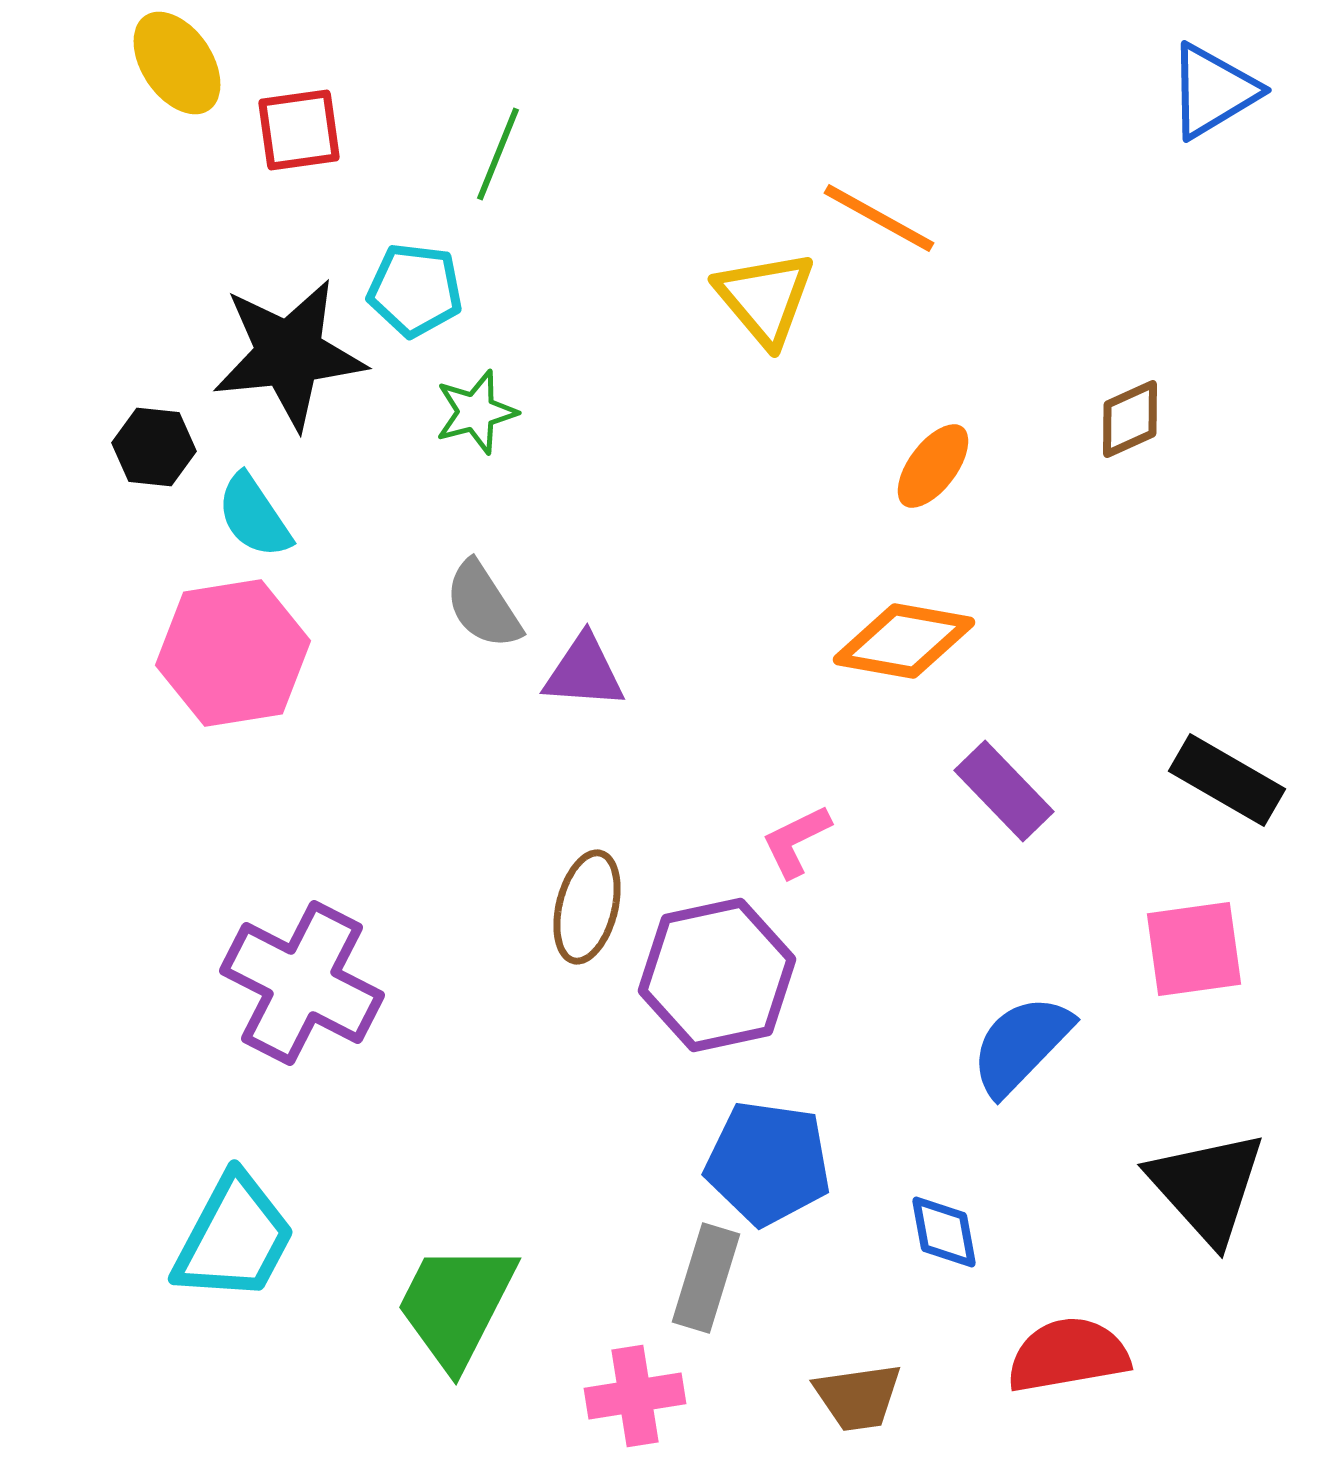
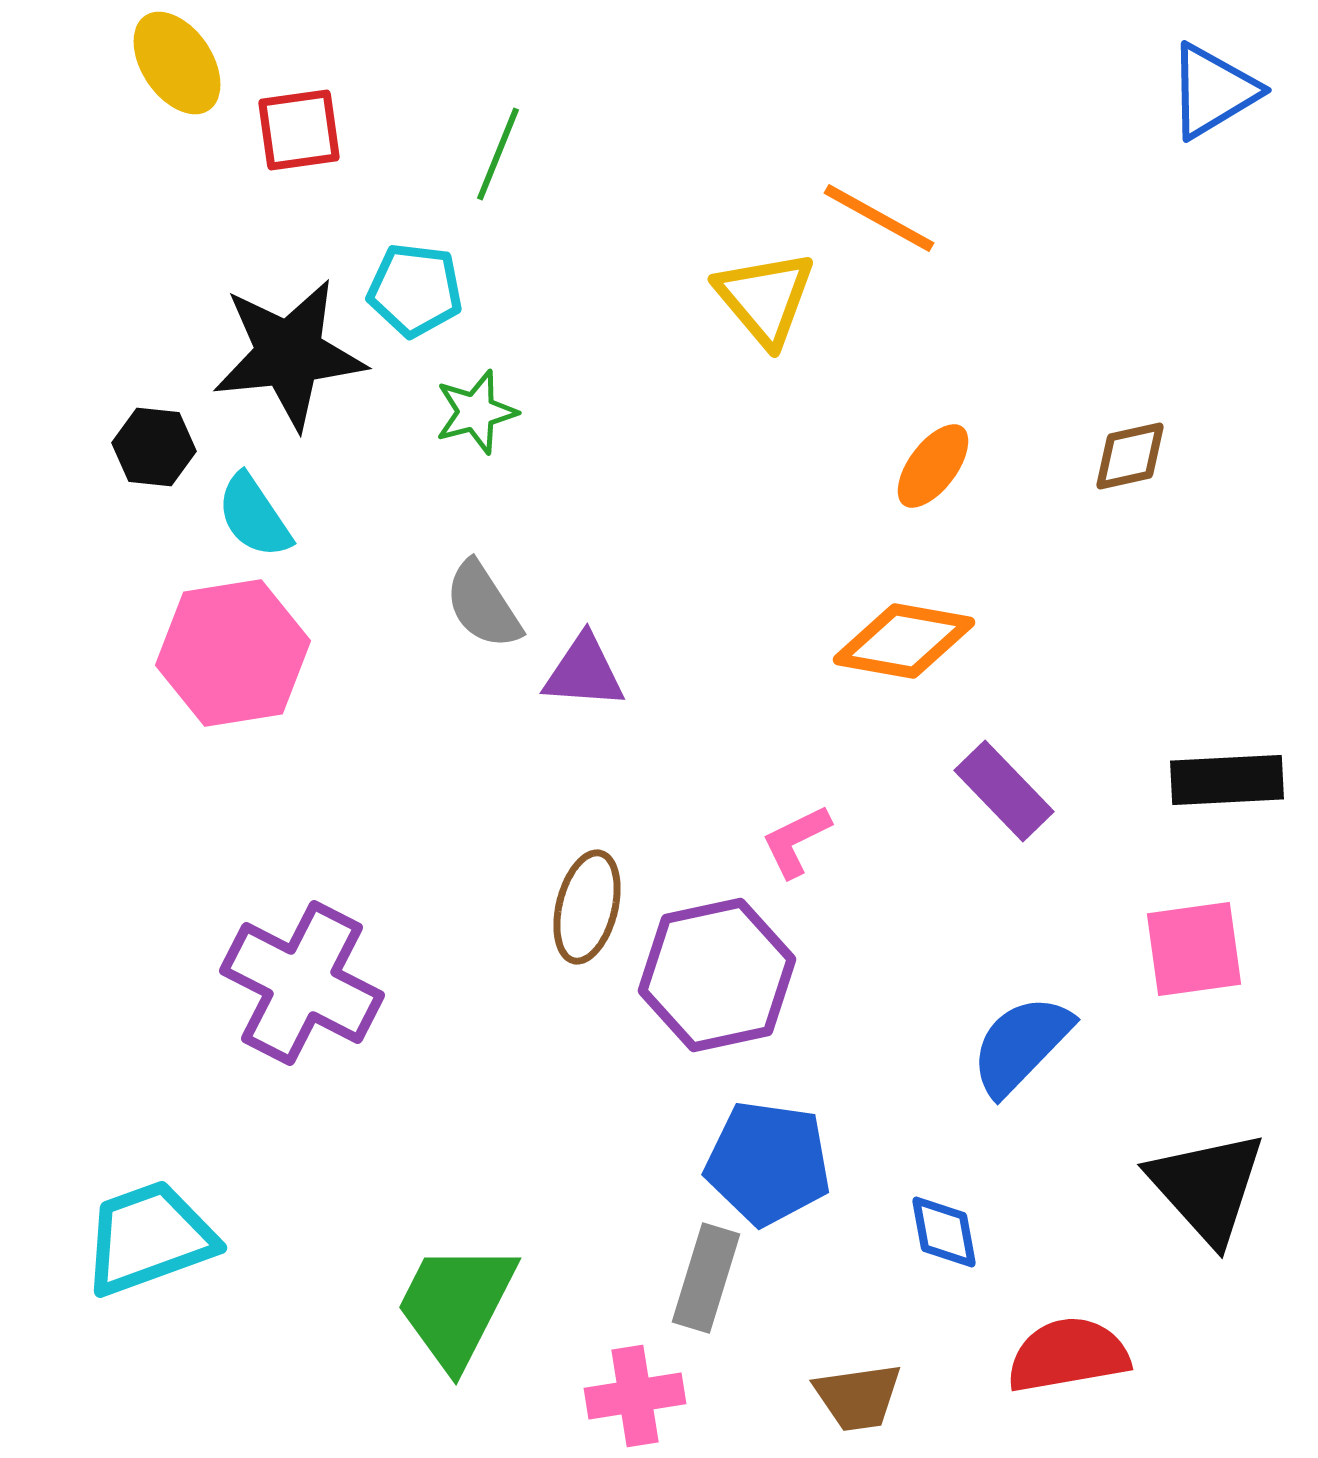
brown diamond: moved 37 px down; rotated 12 degrees clockwise
black rectangle: rotated 33 degrees counterclockwise
cyan trapezoid: moved 85 px left; rotated 138 degrees counterclockwise
